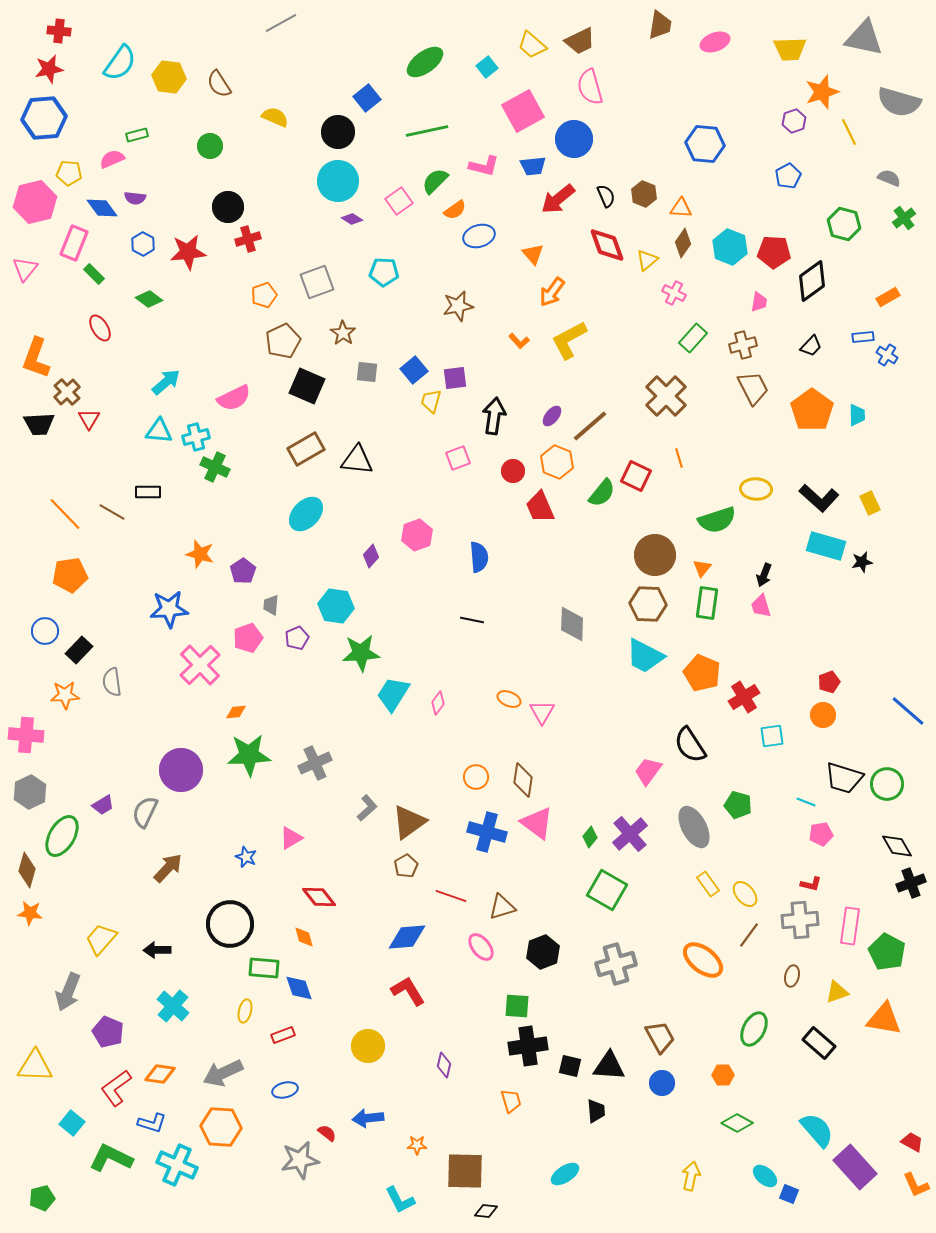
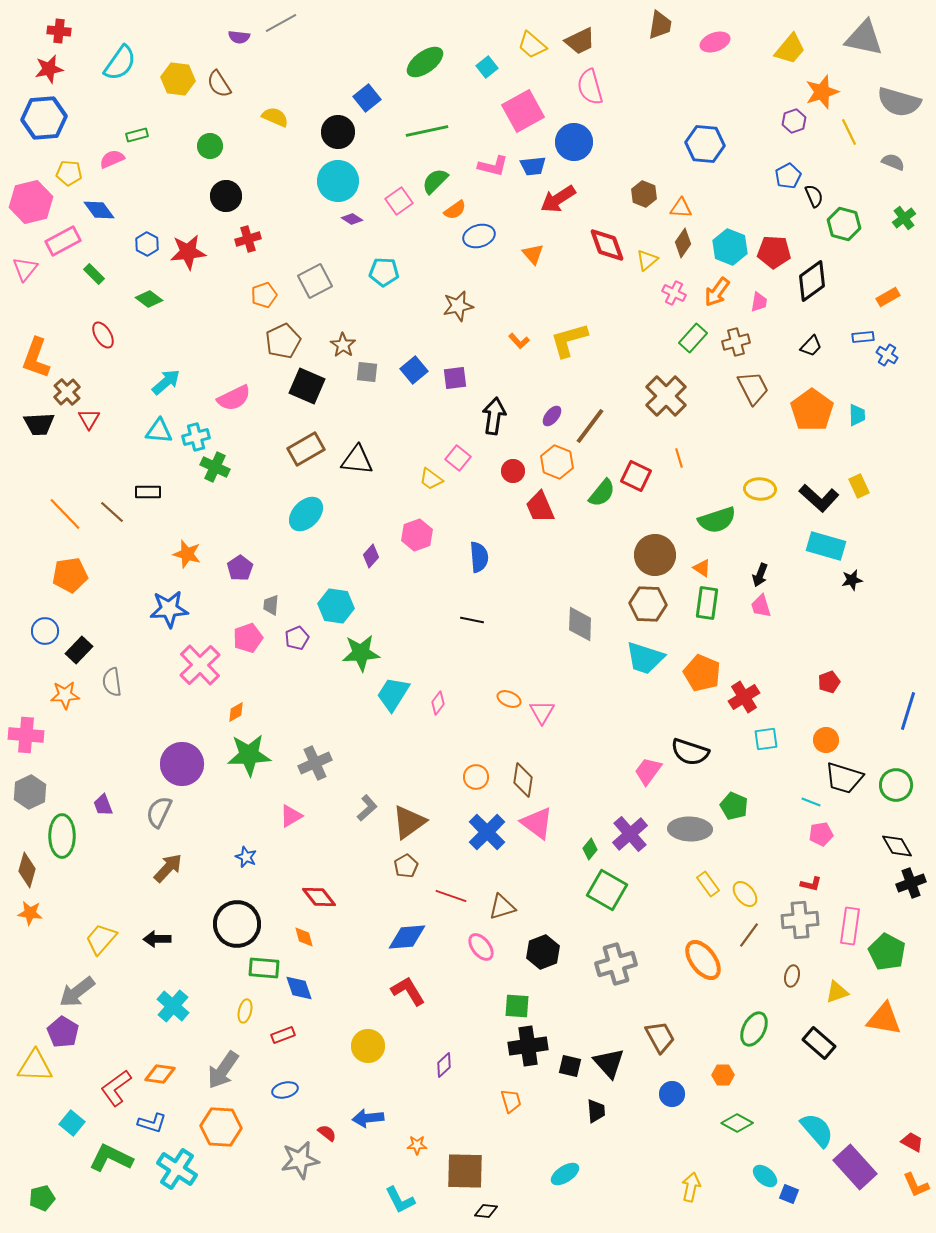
yellow trapezoid at (790, 49): rotated 48 degrees counterclockwise
yellow hexagon at (169, 77): moved 9 px right, 2 px down
blue circle at (574, 139): moved 3 px down
pink L-shape at (484, 166): moved 9 px right
gray semicircle at (889, 178): moved 4 px right, 16 px up
black semicircle at (606, 196): moved 208 px right
purple semicircle at (135, 198): moved 104 px right, 161 px up
red arrow at (558, 199): rotated 6 degrees clockwise
pink hexagon at (35, 202): moved 4 px left
black circle at (228, 207): moved 2 px left, 11 px up
blue diamond at (102, 208): moved 3 px left, 2 px down
pink rectangle at (74, 243): moved 11 px left, 2 px up; rotated 40 degrees clockwise
blue hexagon at (143, 244): moved 4 px right
gray square at (317, 282): moved 2 px left, 1 px up; rotated 8 degrees counterclockwise
orange arrow at (552, 292): moved 165 px right
red ellipse at (100, 328): moved 3 px right, 7 px down
brown star at (343, 333): moved 12 px down
yellow L-shape at (569, 340): rotated 12 degrees clockwise
brown cross at (743, 345): moved 7 px left, 3 px up
yellow trapezoid at (431, 401): moved 78 px down; rotated 70 degrees counterclockwise
brown line at (590, 426): rotated 12 degrees counterclockwise
pink square at (458, 458): rotated 30 degrees counterclockwise
yellow ellipse at (756, 489): moved 4 px right
yellow rectangle at (870, 503): moved 11 px left, 17 px up
brown line at (112, 512): rotated 12 degrees clockwise
orange star at (200, 554): moved 13 px left
black star at (862, 562): moved 10 px left, 18 px down
orange triangle at (702, 568): rotated 36 degrees counterclockwise
purple pentagon at (243, 571): moved 3 px left, 3 px up
black arrow at (764, 575): moved 4 px left
gray diamond at (572, 624): moved 8 px right
cyan trapezoid at (645, 656): moved 2 px down; rotated 9 degrees counterclockwise
blue line at (908, 711): rotated 66 degrees clockwise
orange diamond at (236, 712): rotated 25 degrees counterclockwise
orange circle at (823, 715): moved 3 px right, 25 px down
cyan square at (772, 736): moved 6 px left, 3 px down
black semicircle at (690, 745): moved 7 px down; rotated 39 degrees counterclockwise
purple circle at (181, 770): moved 1 px right, 6 px up
green circle at (887, 784): moved 9 px right, 1 px down
cyan line at (806, 802): moved 5 px right
purple trapezoid at (103, 805): rotated 100 degrees clockwise
green pentagon at (738, 805): moved 4 px left, 1 px down; rotated 8 degrees clockwise
gray semicircle at (145, 812): moved 14 px right
gray ellipse at (694, 827): moved 4 px left, 2 px down; rotated 60 degrees counterclockwise
blue cross at (487, 832): rotated 30 degrees clockwise
green ellipse at (62, 836): rotated 30 degrees counterclockwise
green diamond at (590, 837): moved 12 px down
pink triangle at (291, 838): moved 22 px up
black circle at (230, 924): moved 7 px right
black arrow at (157, 950): moved 11 px up
orange ellipse at (703, 960): rotated 15 degrees clockwise
gray arrow at (68, 992): moved 9 px right; rotated 30 degrees clockwise
purple pentagon at (108, 1032): moved 45 px left; rotated 8 degrees clockwise
purple diamond at (444, 1065): rotated 35 degrees clockwise
black triangle at (609, 1066): moved 3 px up; rotated 44 degrees clockwise
gray arrow at (223, 1073): moved 3 px up; rotated 30 degrees counterclockwise
blue circle at (662, 1083): moved 10 px right, 11 px down
cyan cross at (177, 1165): moved 4 px down; rotated 9 degrees clockwise
yellow arrow at (691, 1176): moved 11 px down
